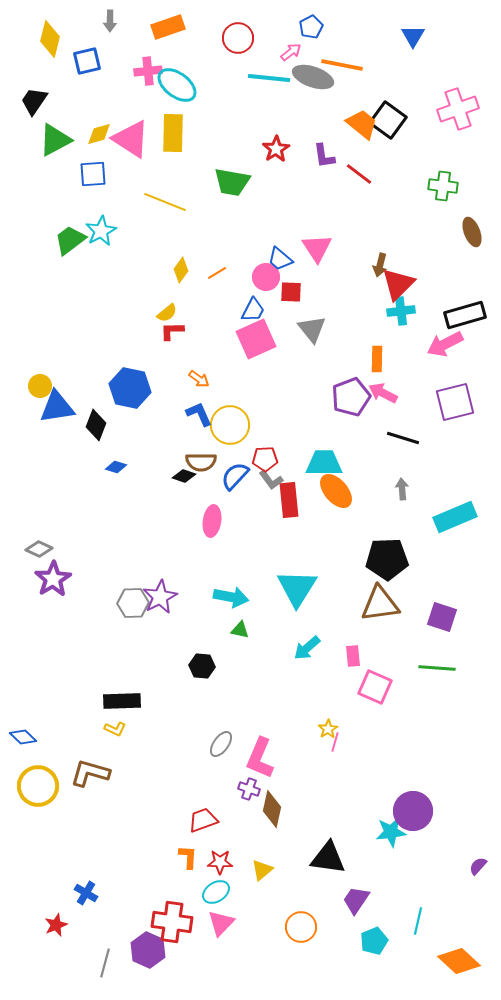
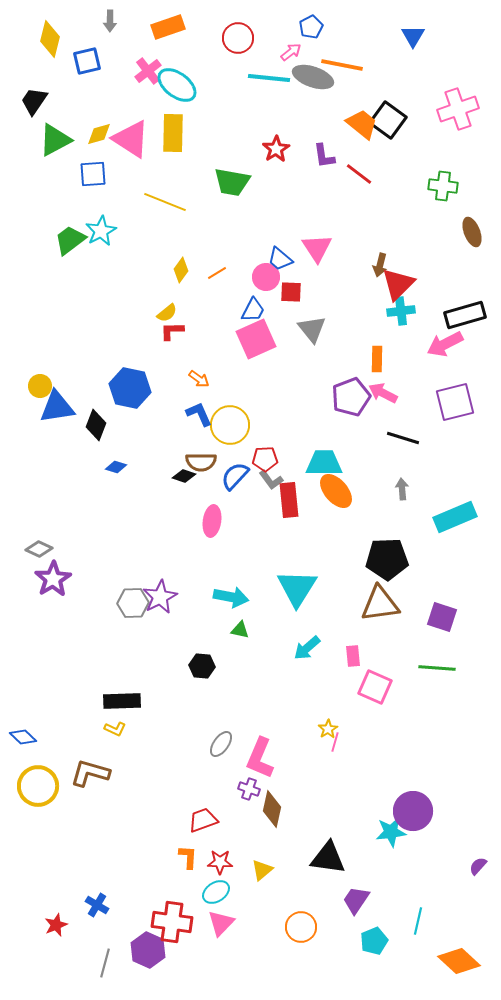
pink cross at (148, 71): rotated 32 degrees counterclockwise
blue cross at (86, 893): moved 11 px right, 12 px down
